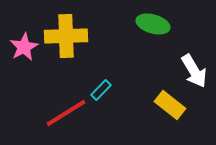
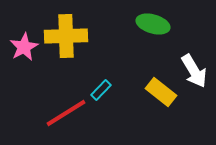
yellow rectangle: moved 9 px left, 13 px up
